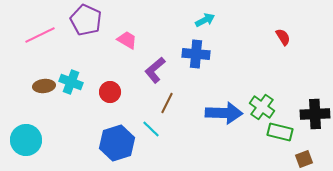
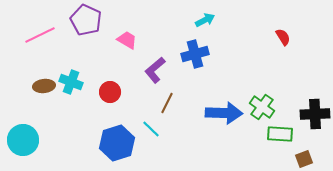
blue cross: moved 1 px left; rotated 20 degrees counterclockwise
green rectangle: moved 2 px down; rotated 10 degrees counterclockwise
cyan circle: moved 3 px left
